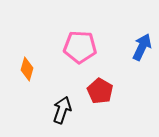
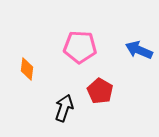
blue arrow: moved 3 px left, 3 px down; rotated 92 degrees counterclockwise
orange diamond: rotated 10 degrees counterclockwise
black arrow: moved 2 px right, 2 px up
